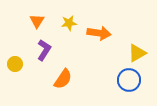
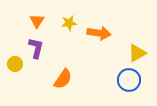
purple L-shape: moved 8 px left, 2 px up; rotated 20 degrees counterclockwise
